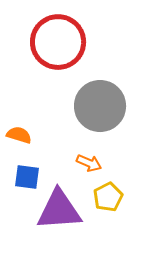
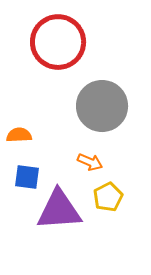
gray circle: moved 2 px right
orange semicircle: rotated 20 degrees counterclockwise
orange arrow: moved 1 px right, 1 px up
